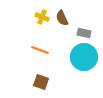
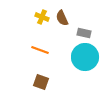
cyan circle: moved 1 px right
